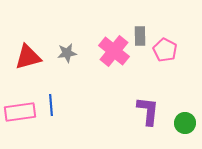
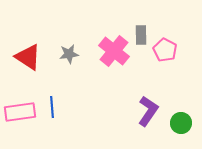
gray rectangle: moved 1 px right, 1 px up
gray star: moved 2 px right, 1 px down
red triangle: rotated 48 degrees clockwise
blue line: moved 1 px right, 2 px down
purple L-shape: rotated 28 degrees clockwise
green circle: moved 4 px left
